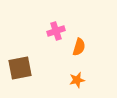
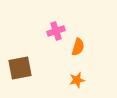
orange semicircle: moved 1 px left
